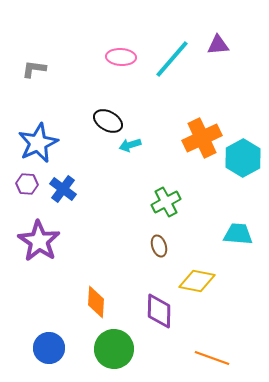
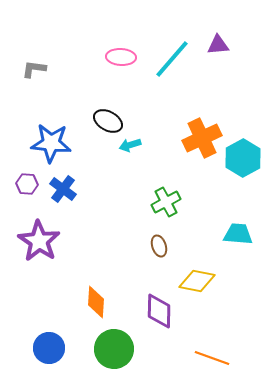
blue star: moved 13 px right; rotated 30 degrees clockwise
